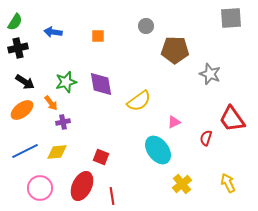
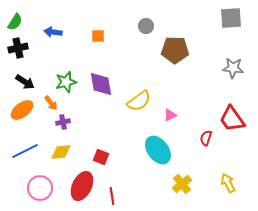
gray star: moved 23 px right, 6 px up; rotated 15 degrees counterclockwise
pink triangle: moved 4 px left, 7 px up
yellow diamond: moved 4 px right
